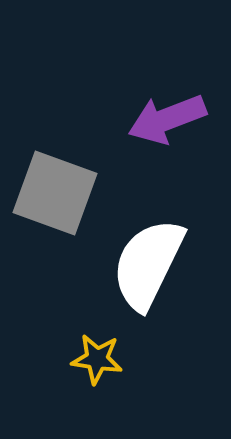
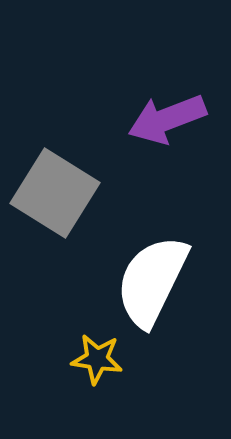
gray square: rotated 12 degrees clockwise
white semicircle: moved 4 px right, 17 px down
